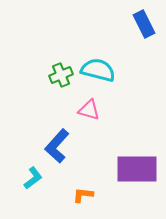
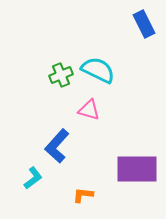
cyan semicircle: rotated 12 degrees clockwise
